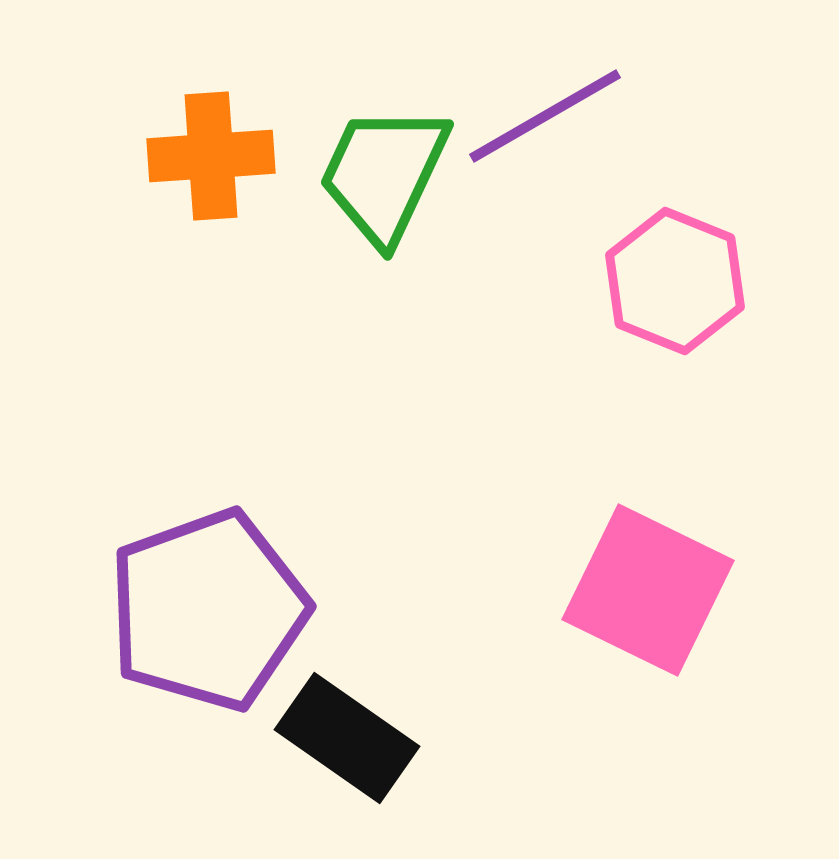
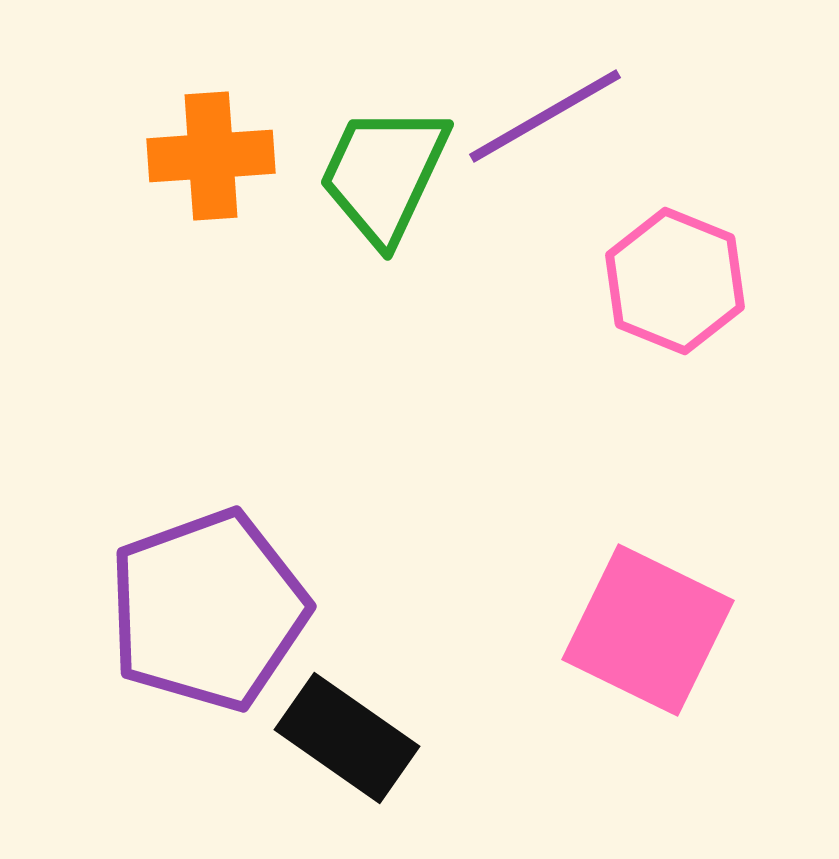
pink square: moved 40 px down
